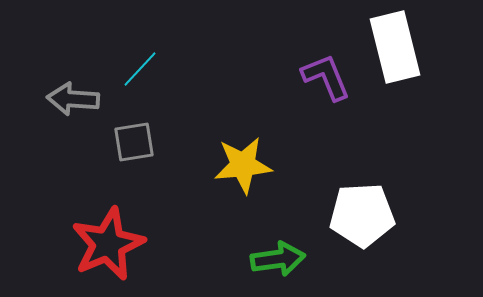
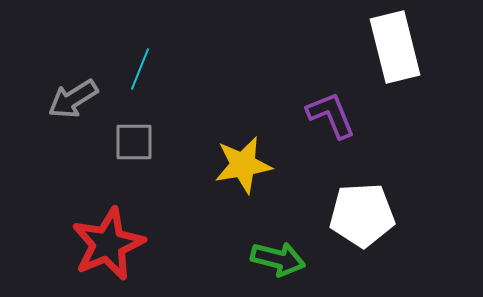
cyan line: rotated 21 degrees counterclockwise
purple L-shape: moved 5 px right, 38 px down
gray arrow: rotated 36 degrees counterclockwise
gray square: rotated 9 degrees clockwise
yellow star: rotated 4 degrees counterclockwise
green arrow: rotated 22 degrees clockwise
